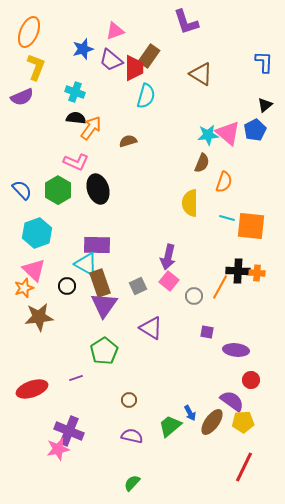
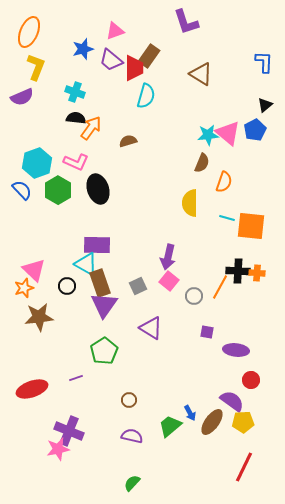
cyan hexagon at (37, 233): moved 70 px up
